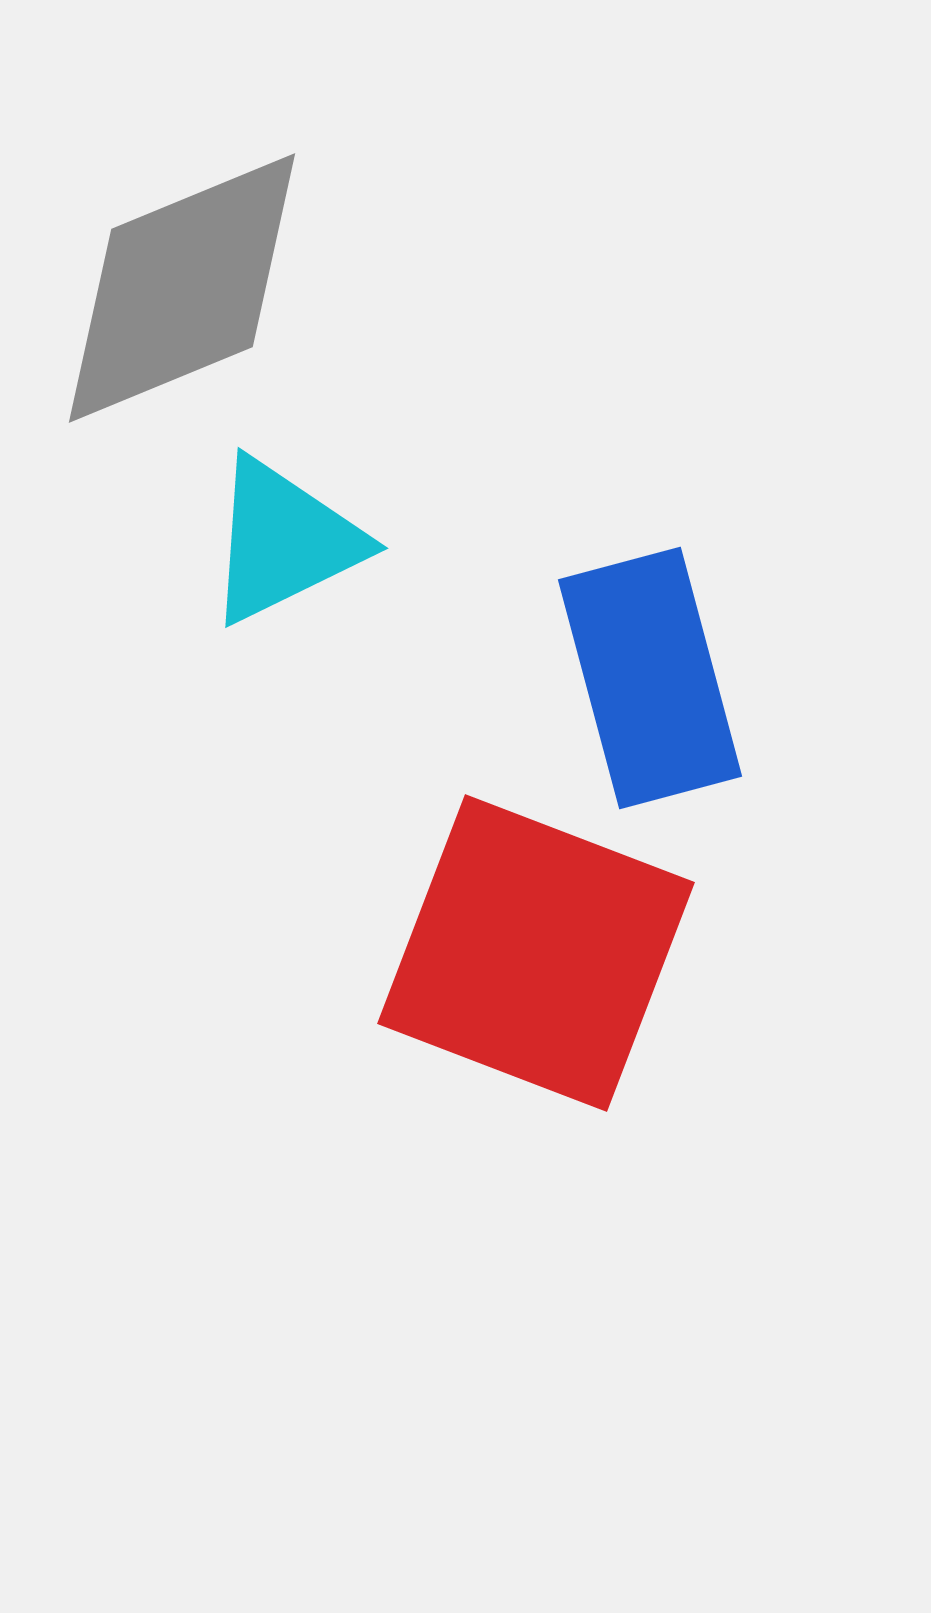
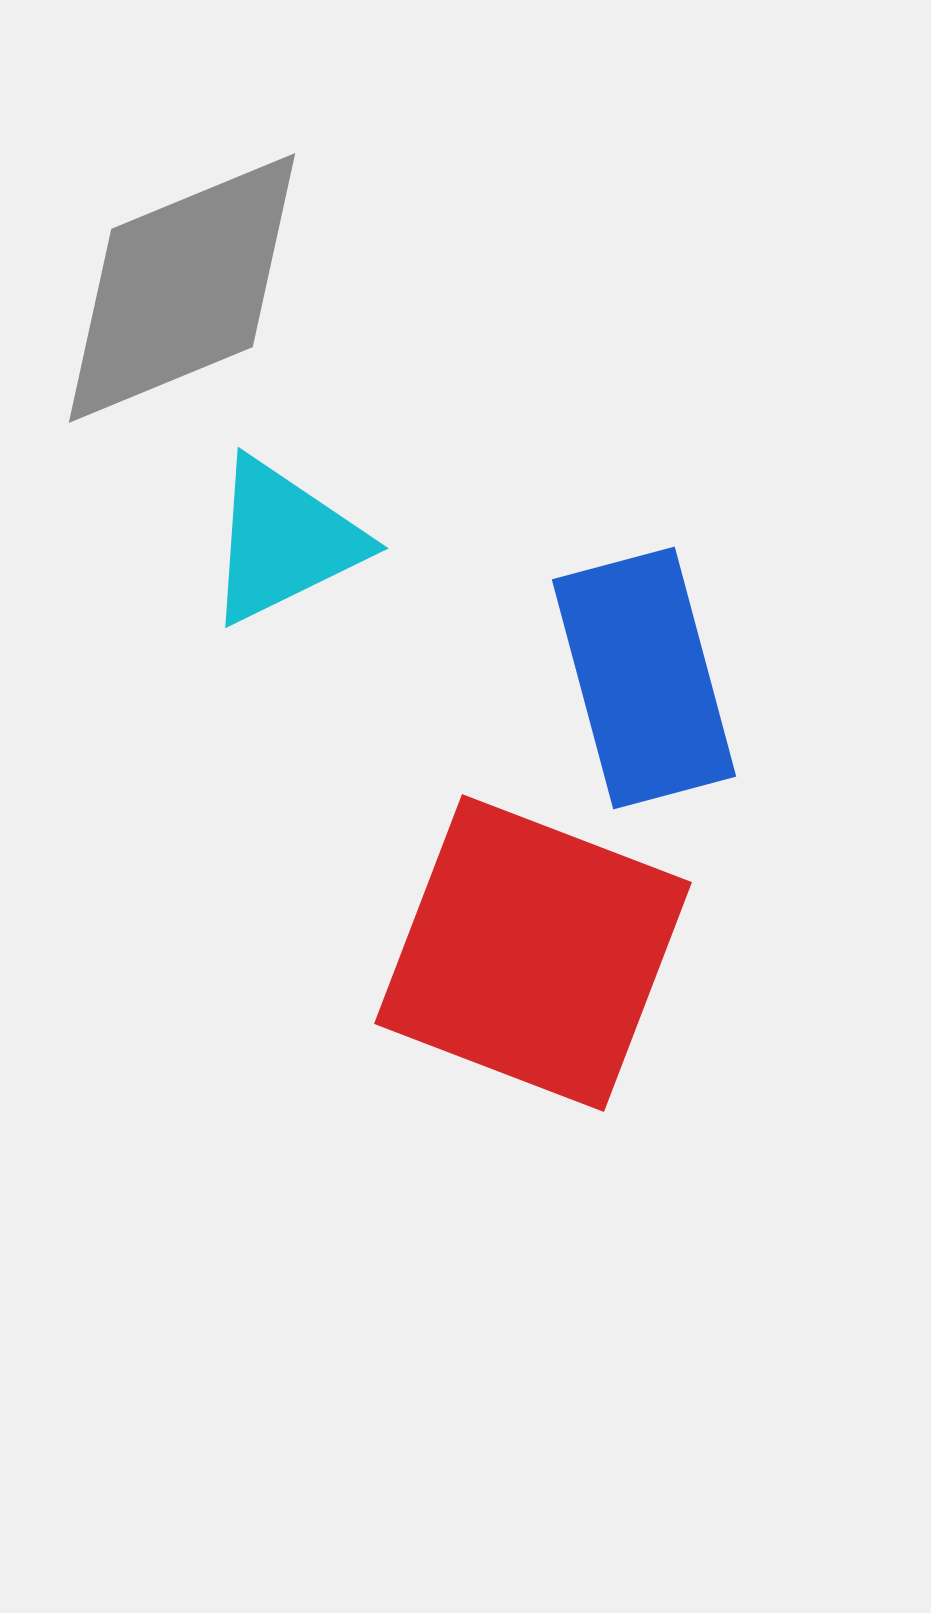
blue rectangle: moved 6 px left
red square: moved 3 px left
